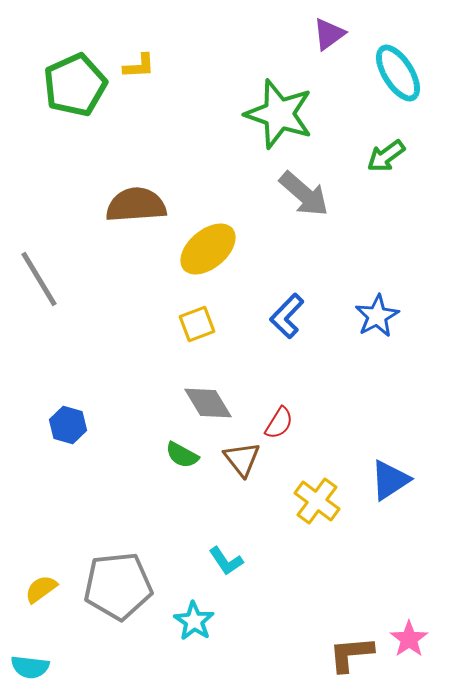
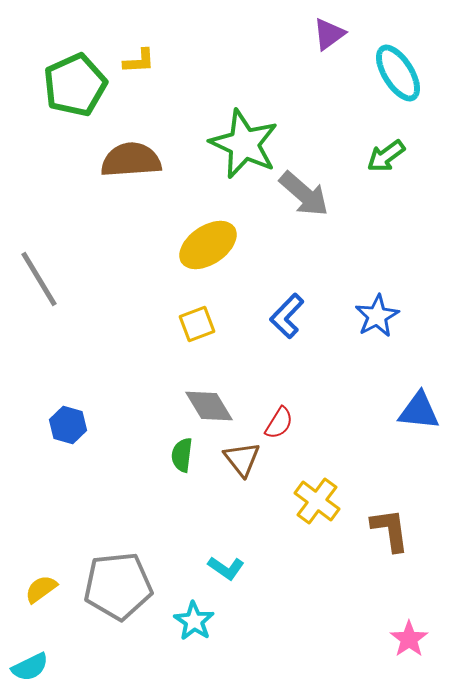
yellow L-shape: moved 5 px up
green star: moved 35 px left, 30 px down; rotated 6 degrees clockwise
brown semicircle: moved 5 px left, 45 px up
yellow ellipse: moved 4 px up; rotated 6 degrees clockwise
gray diamond: moved 1 px right, 3 px down
green semicircle: rotated 68 degrees clockwise
blue triangle: moved 29 px right, 69 px up; rotated 39 degrees clockwise
cyan L-shape: moved 7 px down; rotated 21 degrees counterclockwise
brown L-shape: moved 39 px right, 124 px up; rotated 87 degrees clockwise
cyan semicircle: rotated 33 degrees counterclockwise
